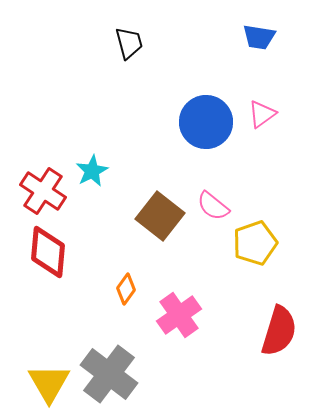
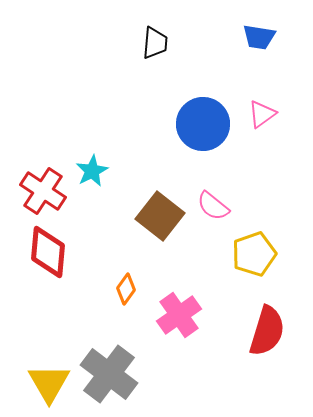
black trapezoid: moved 26 px right; rotated 20 degrees clockwise
blue circle: moved 3 px left, 2 px down
yellow pentagon: moved 1 px left, 11 px down
red semicircle: moved 12 px left
